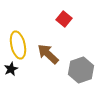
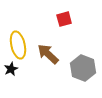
red square: rotated 35 degrees clockwise
gray hexagon: moved 2 px right, 2 px up; rotated 20 degrees counterclockwise
